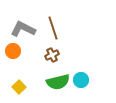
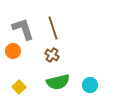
gray L-shape: rotated 45 degrees clockwise
brown cross: rotated 32 degrees counterclockwise
cyan circle: moved 9 px right, 5 px down
